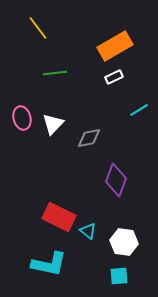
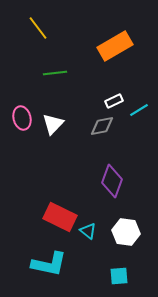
white rectangle: moved 24 px down
gray diamond: moved 13 px right, 12 px up
purple diamond: moved 4 px left, 1 px down
red rectangle: moved 1 px right
white hexagon: moved 2 px right, 10 px up
